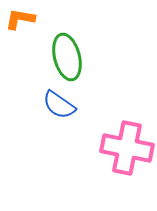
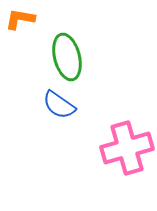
pink cross: rotated 27 degrees counterclockwise
